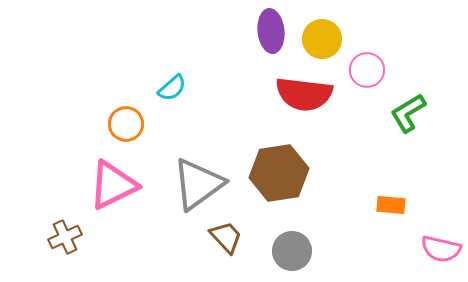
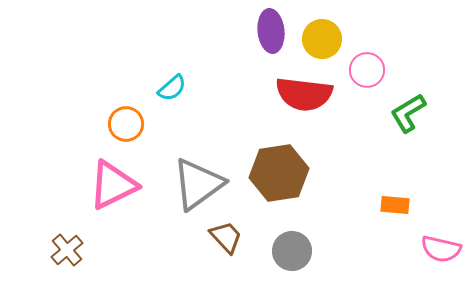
orange rectangle: moved 4 px right
brown cross: moved 2 px right, 13 px down; rotated 16 degrees counterclockwise
